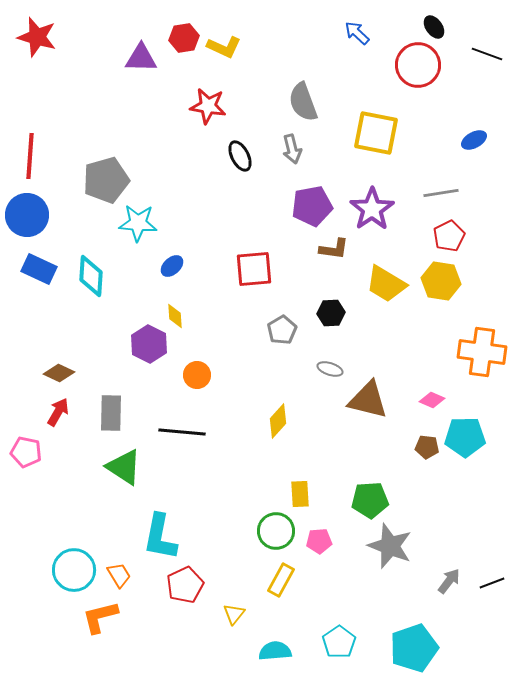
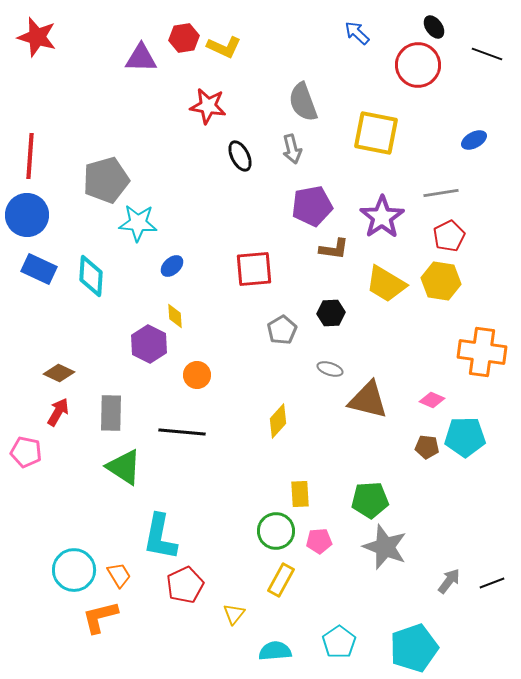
purple star at (372, 209): moved 10 px right, 8 px down
gray star at (390, 546): moved 5 px left, 1 px down
